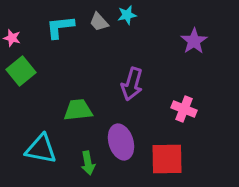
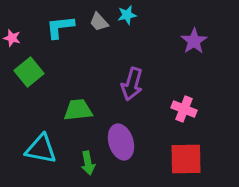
green square: moved 8 px right, 1 px down
red square: moved 19 px right
